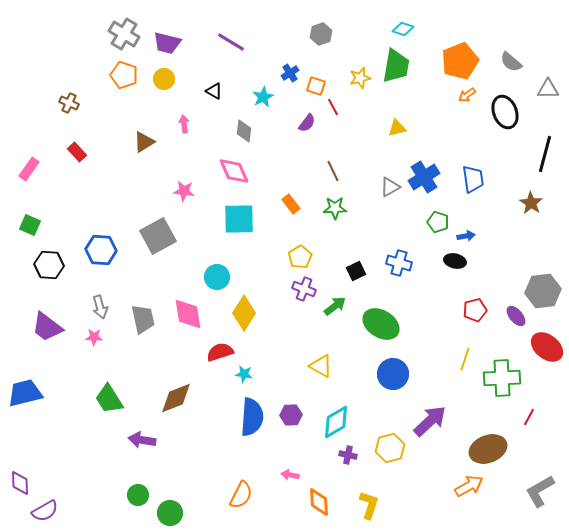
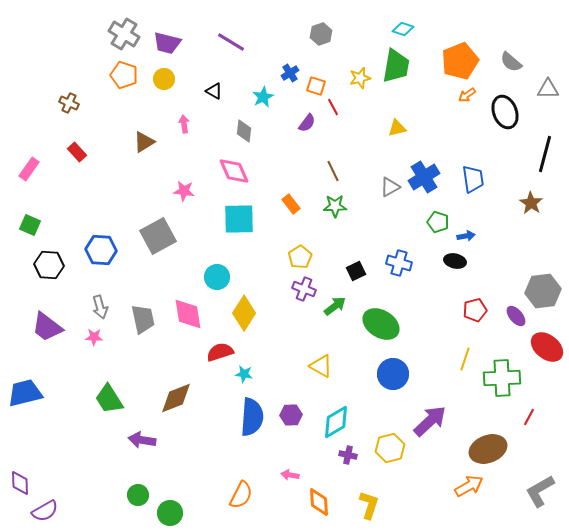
green star at (335, 208): moved 2 px up
